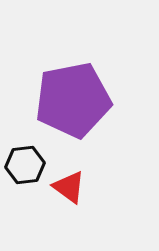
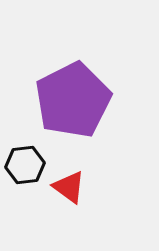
purple pentagon: rotated 16 degrees counterclockwise
